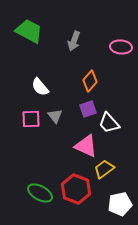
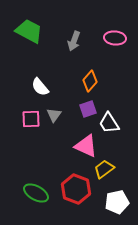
pink ellipse: moved 6 px left, 9 px up
gray triangle: moved 1 px left, 1 px up; rotated 14 degrees clockwise
white trapezoid: rotated 10 degrees clockwise
green ellipse: moved 4 px left
white pentagon: moved 3 px left, 2 px up
